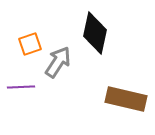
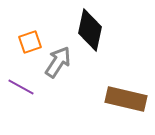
black diamond: moved 5 px left, 3 px up
orange square: moved 2 px up
purple line: rotated 32 degrees clockwise
